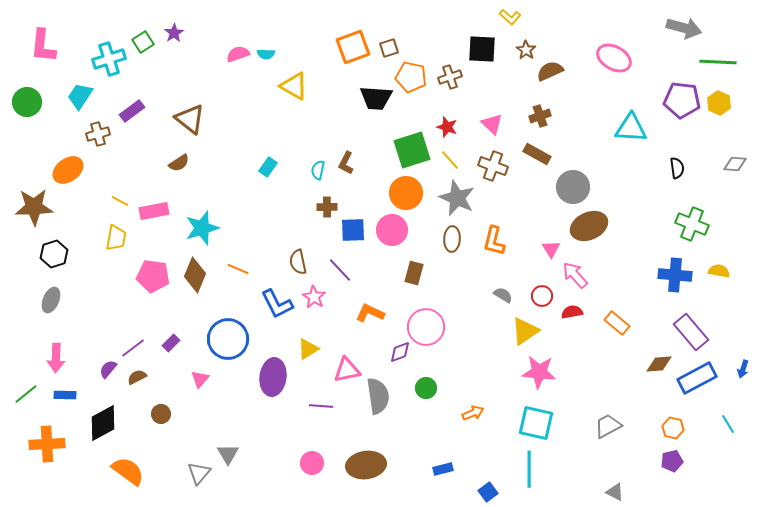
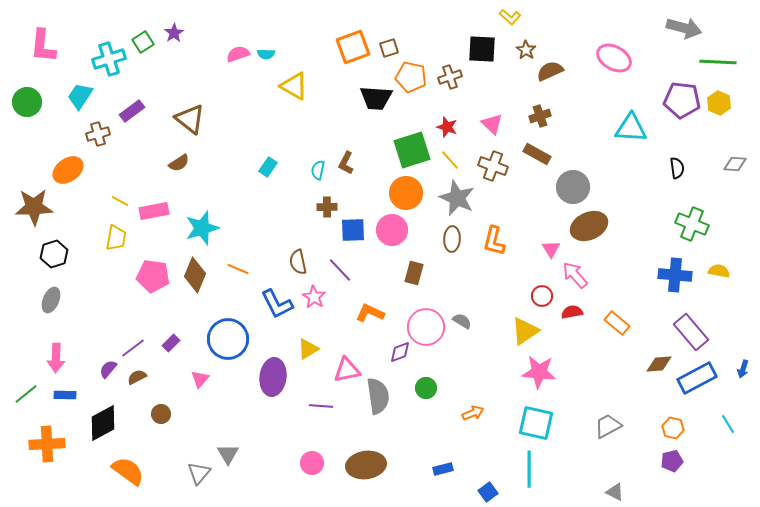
gray semicircle at (503, 295): moved 41 px left, 26 px down
